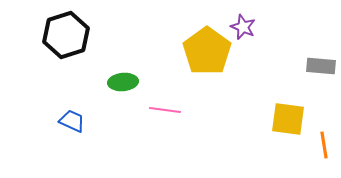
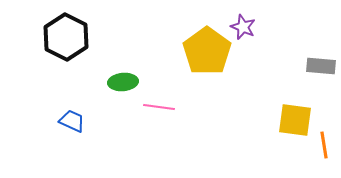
black hexagon: moved 2 px down; rotated 15 degrees counterclockwise
pink line: moved 6 px left, 3 px up
yellow square: moved 7 px right, 1 px down
